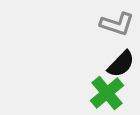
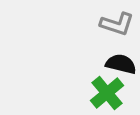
black semicircle: rotated 120 degrees counterclockwise
